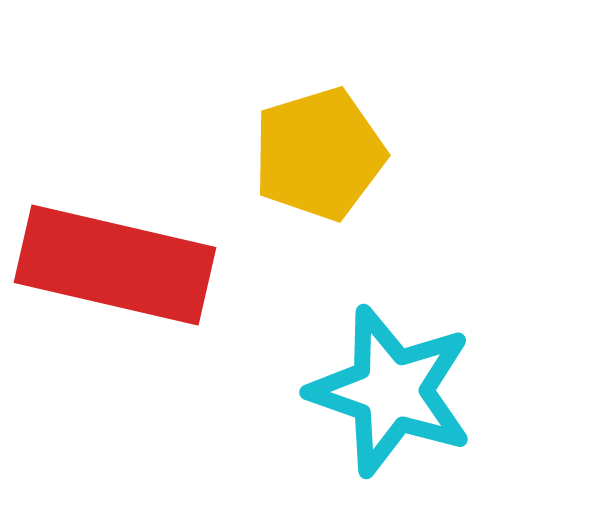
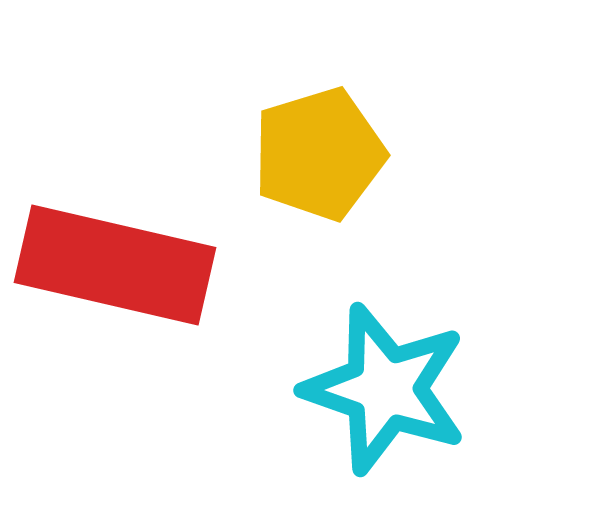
cyan star: moved 6 px left, 2 px up
